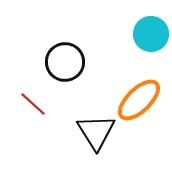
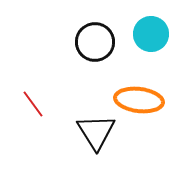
black circle: moved 30 px right, 20 px up
orange ellipse: rotated 51 degrees clockwise
red line: rotated 12 degrees clockwise
